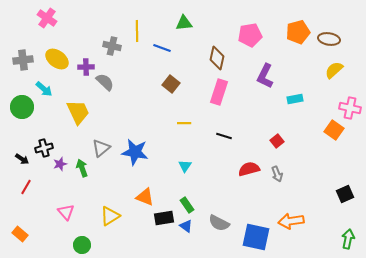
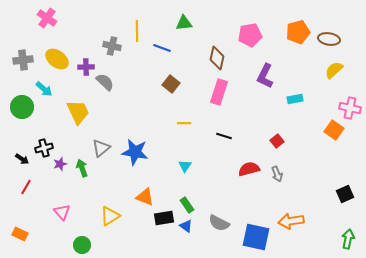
pink triangle at (66, 212): moved 4 px left
orange rectangle at (20, 234): rotated 14 degrees counterclockwise
